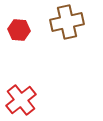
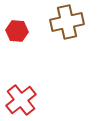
red hexagon: moved 2 px left, 1 px down
